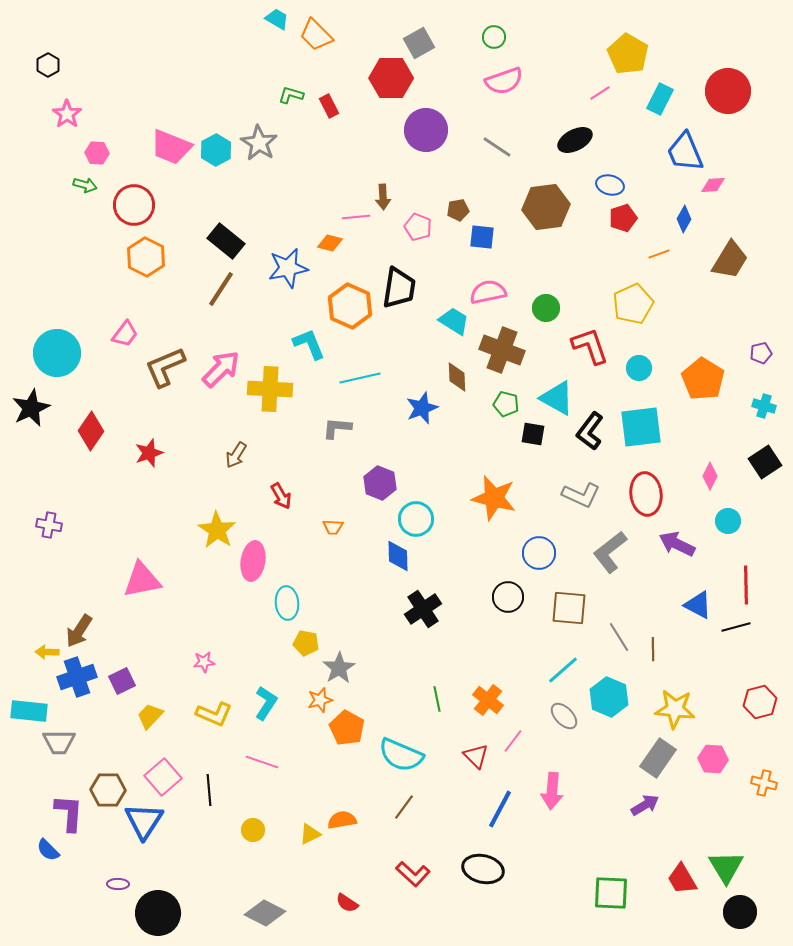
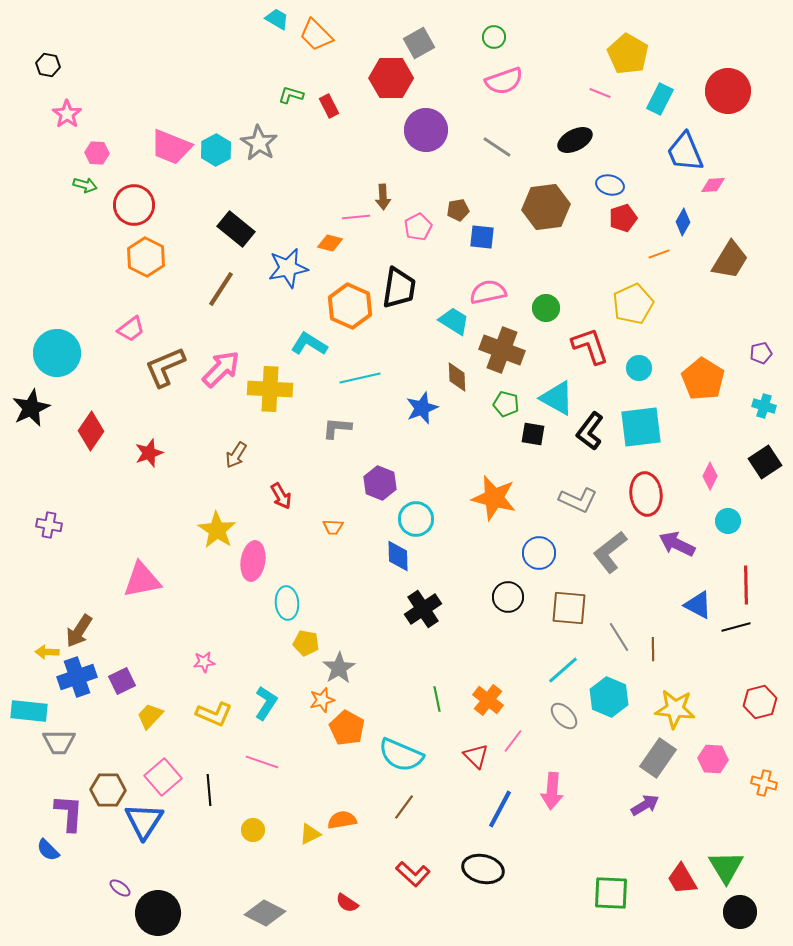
black hexagon at (48, 65): rotated 20 degrees counterclockwise
pink line at (600, 93): rotated 55 degrees clockwise
blue diamond at (684, 219): moved 1 px left, 3 px down
pink pentagon at (418, 227): rotated 24 degrees clockwise
black rectangle at (226, 241): moved 10 px right, 12 px up
pink trapezoid at (125, 334): moved 6 px right, 5 px up; rotated 16 degrees clockwise
cyan L-shape at (309, 344): rotated 36 degrees counterclockwise
gray L-shape at (581, 495): moved 3 px left, 5 px down
orange star at (320, 700): moved 2 px right
purple ellipse at (118, 884): moved 2 px right, 4 px down; rotated 35 degrees clockwise
